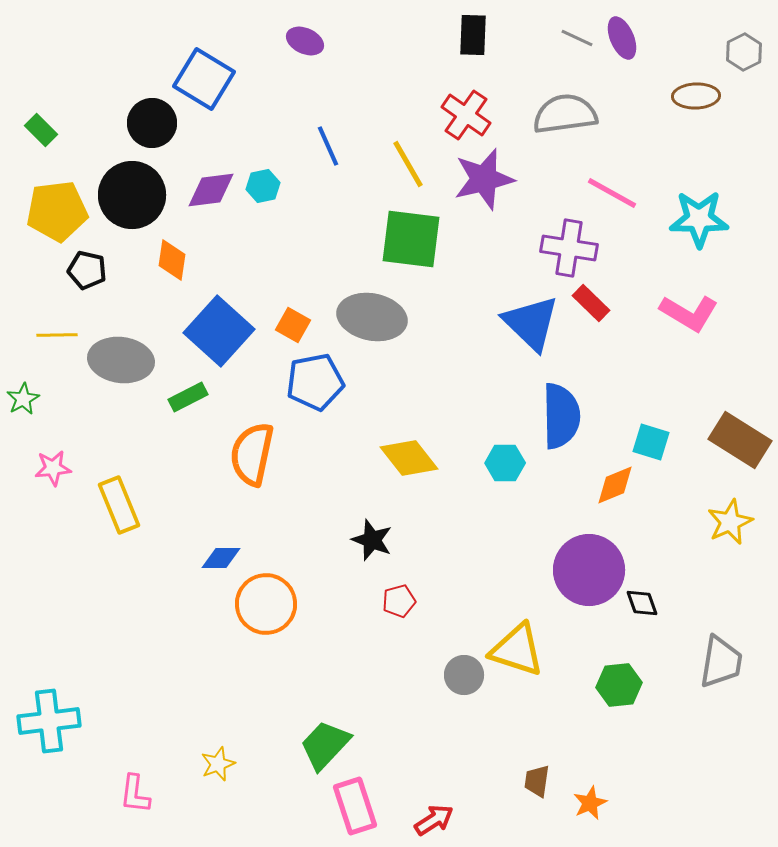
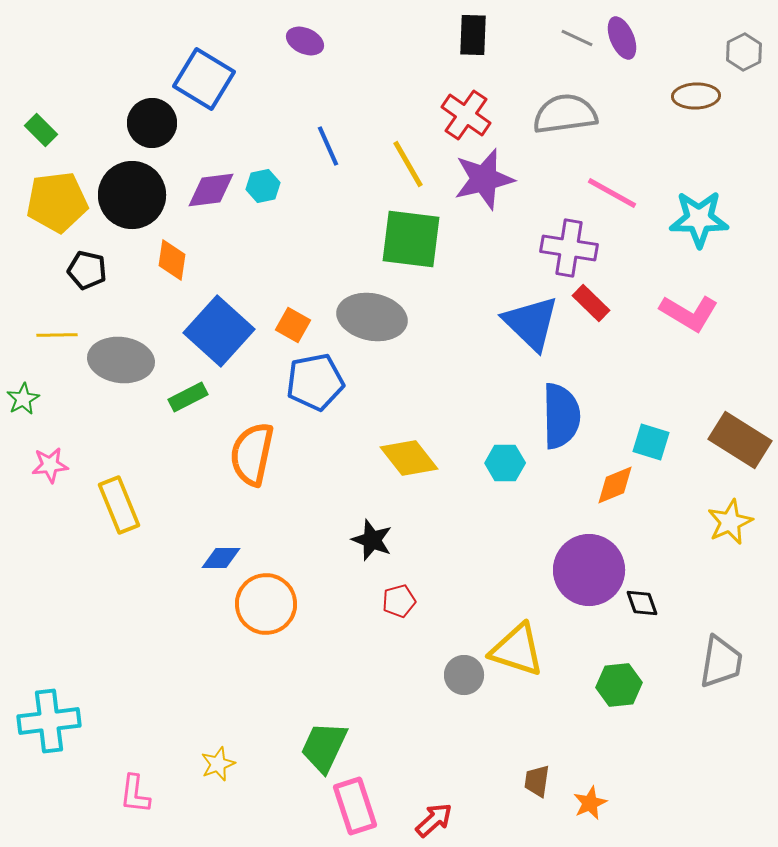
yellow pentagon at (57, 211): moved 9 px up
pink star at (53, 468): moved 3 px left, 3 px up
green trapezoid at (325, 745): moved 1 px left, 2 px down; rotated 18 degrees counterclockwise
red arrow at (434, 820): rotated 9 degrees counterclockwise
